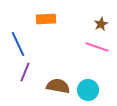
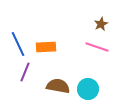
orange rectangle: moved 28 px down
cyan circle: moved 1 px up
